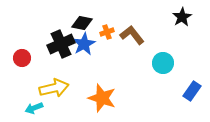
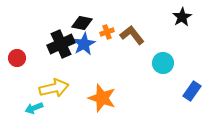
red circle: moved 5 px left
